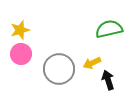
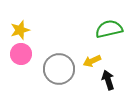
yellow arrow: moved 2 px up
